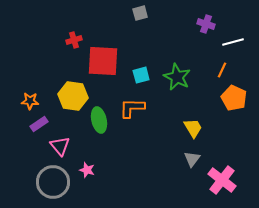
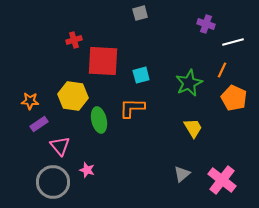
green star: moved 12 px right, 6 px down; rotated 20 degrees clockwise
gray triangle: moved 10 px left, 15 px down; rotated 12 degrees clockwise
